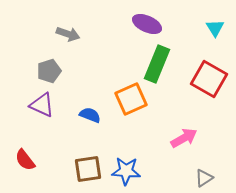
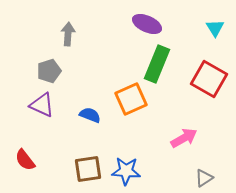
gray arrow: rotated 105 degrees counterclockwise
